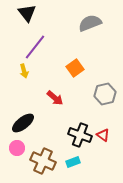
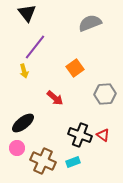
gray hexagon: rotated 10 degrees clockwise
